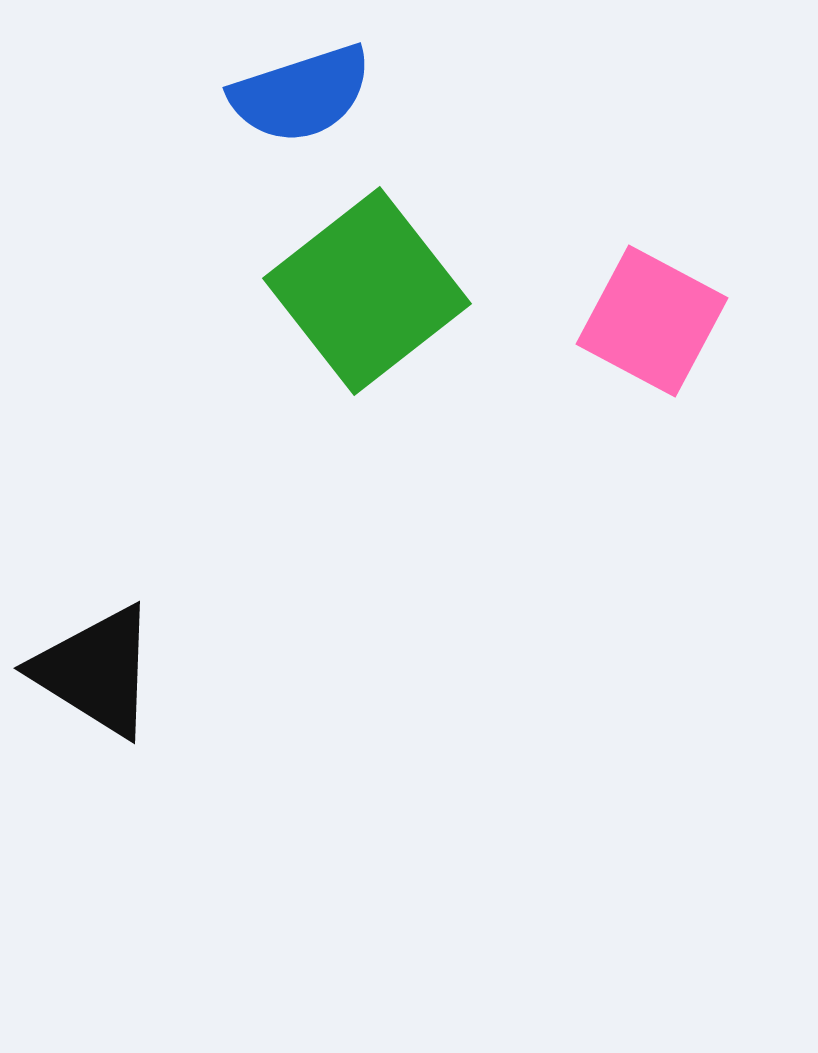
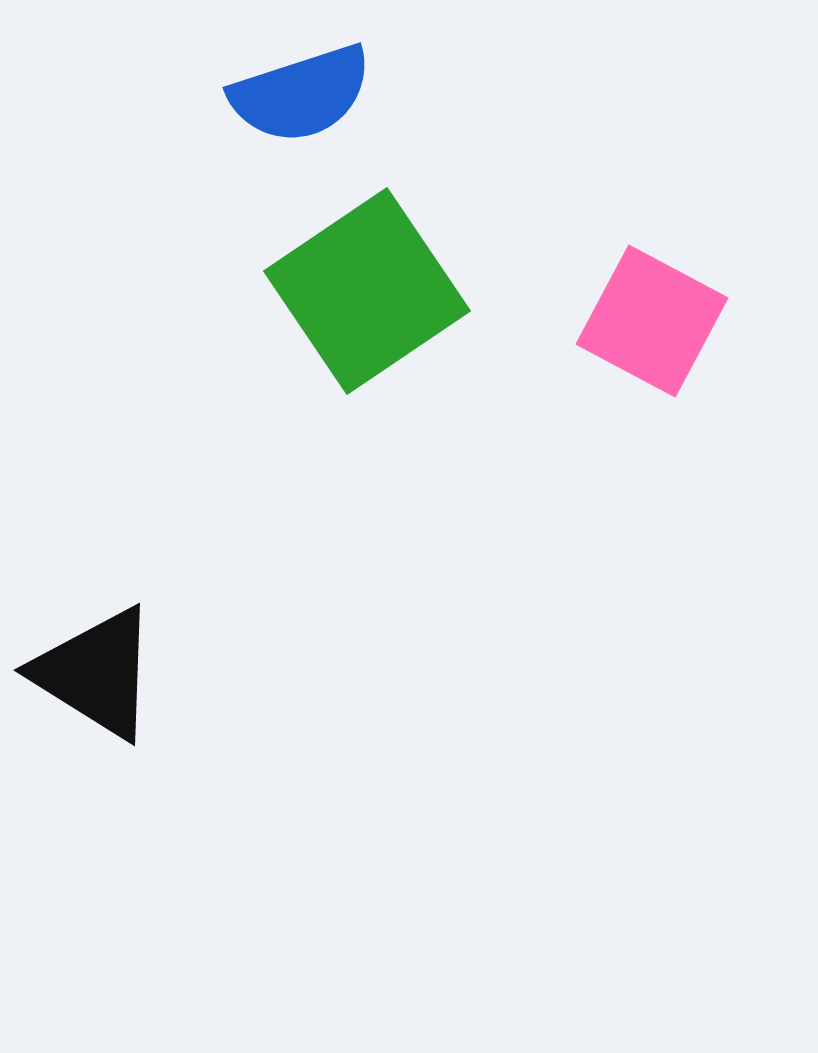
green square: rotated 4 degrees clockwise
black triangle: moved 2 px down
